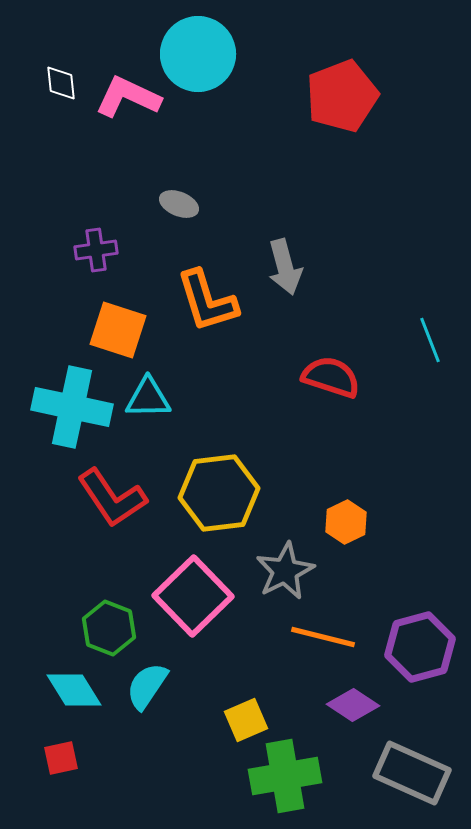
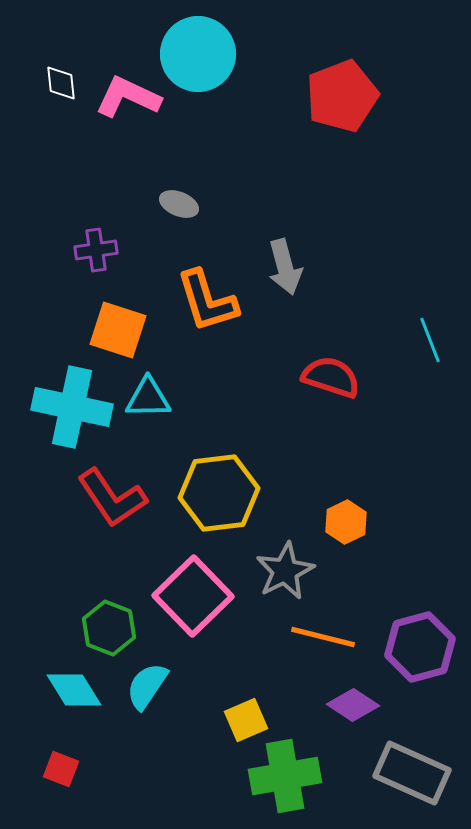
red square: moved 11 px down; rotated 33 degrees clockwise
